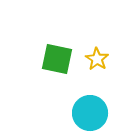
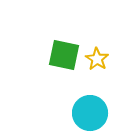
green square: moved 7 px right, 4 px up
